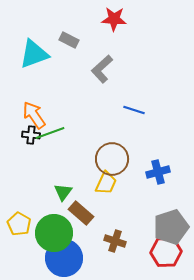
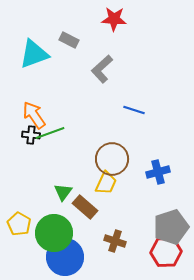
brown rectangle: moved 4 px right, 6 px up
blue circle: moved 1 px right, 1 px up
